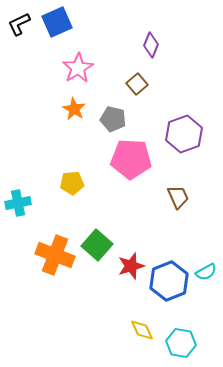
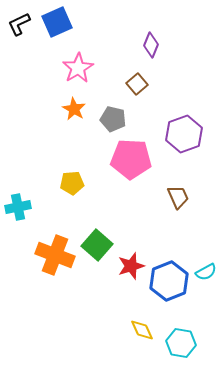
cyan cross: moved 4 px down
